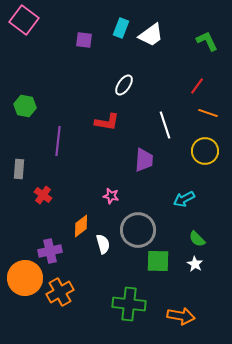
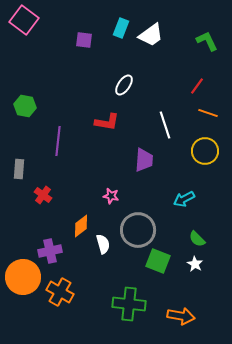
green square: rotated 20 degrees clockwise
orange circle: moved 2 px left, 1 px up
orange cross: rotated 32 degrees counterclockwise
